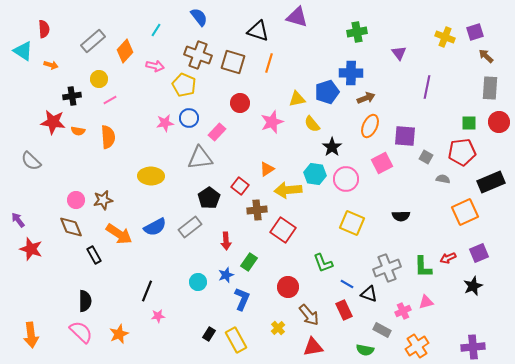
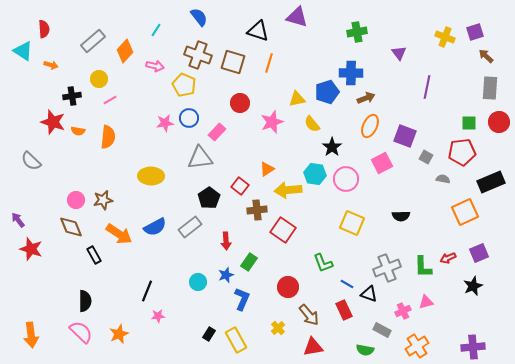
red star at (53, 122): rotated 10 degrees clockwise
purple square at (405, 136): rotated 15 degrees clockwise
orange semicircle at (108, 137): rotated 10 degrees clockwise
